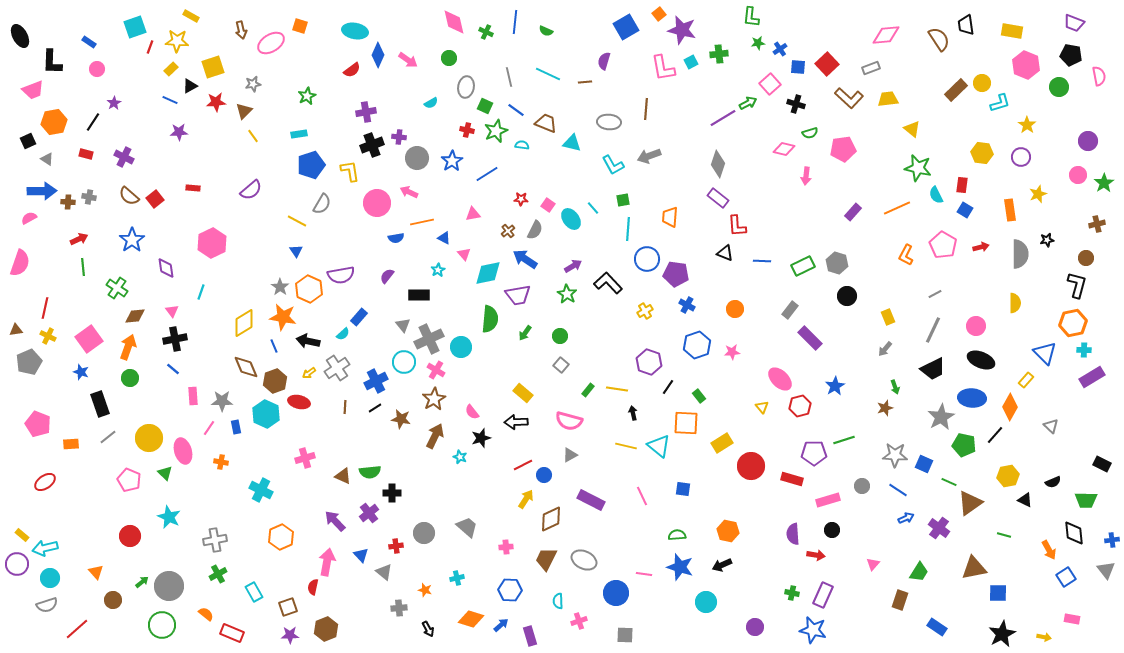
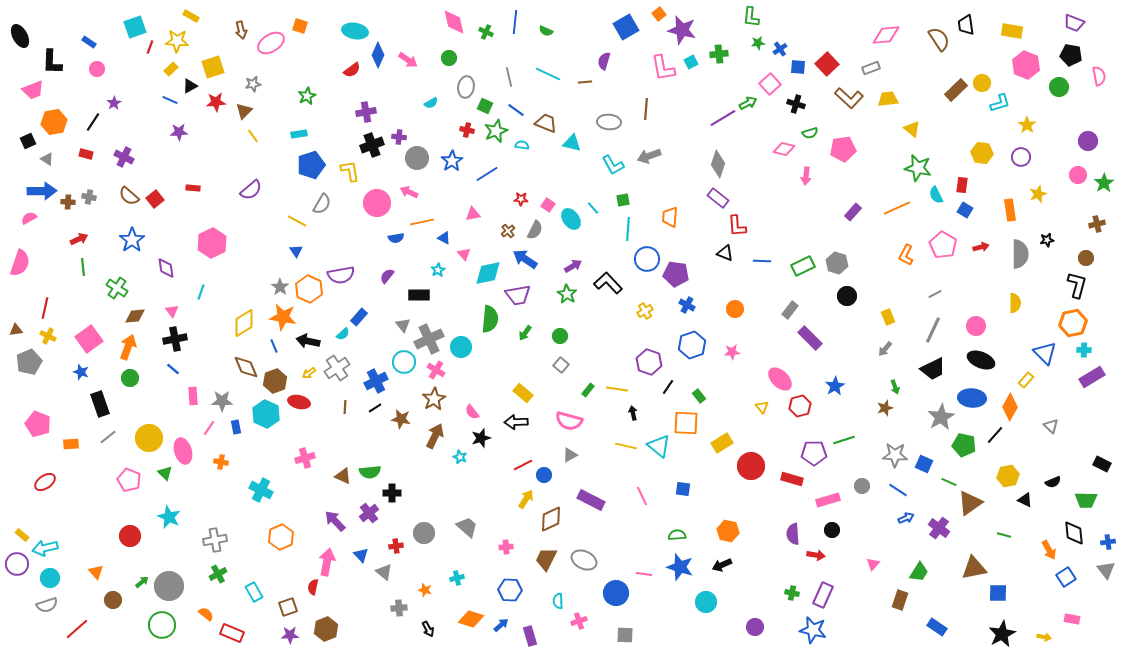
blue hexagon at (697, 345): moved 5 px left
blue cross at (1112, 540): moved 4 px left, 2 px down
